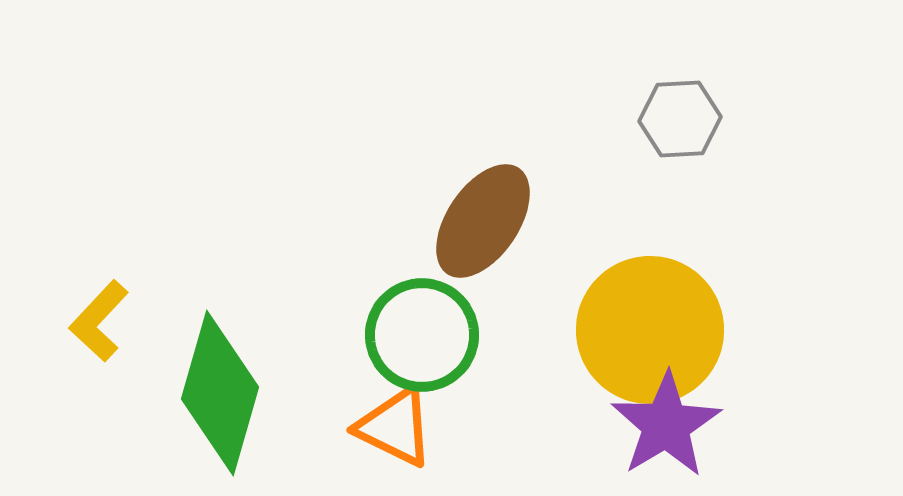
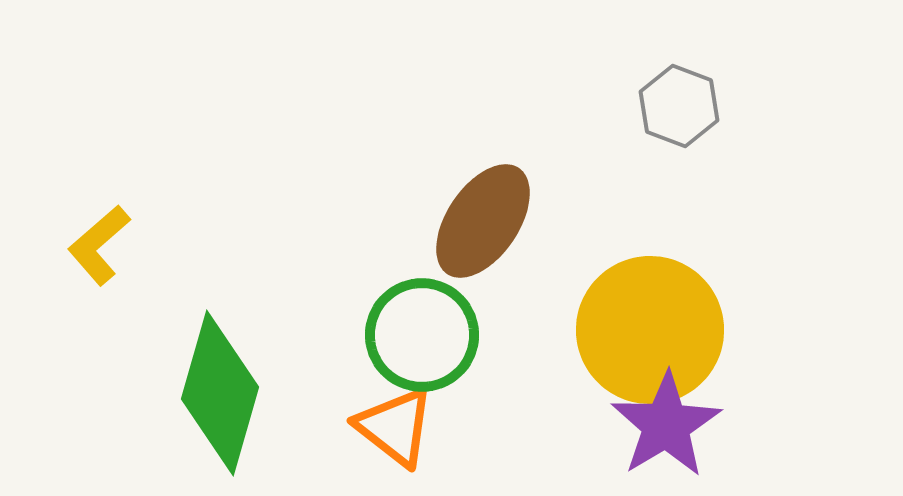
gray hexagon: moved 1 px left, 13 px up; rotated 24 degrees clockwise
yellow L-shape: moved 76 px up; rotated 6 degrees clockwise
orange triangle: rotated 12 degrees clockwise
